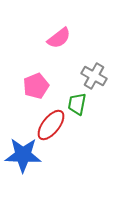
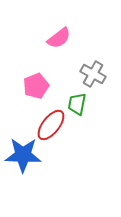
gray cross: moved 1 px left, 2 px up
